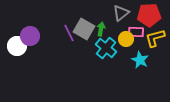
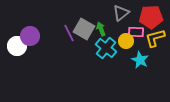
red pentagon: moved 2 px right, 2 px down
green arrow: rotated 32 degrees counterclockwise
yellow circle: moved 2 px down
